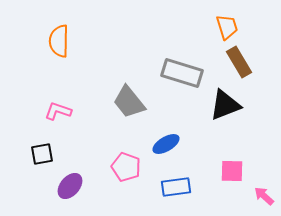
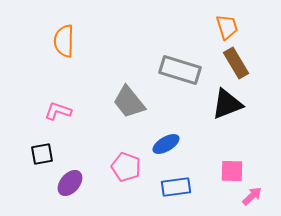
orange semicircle: moved 5 px right
brown rectangle: moved 3 px left, 1 px down
gray rectangle: moved 2 px left, 3 px up
black triangle: moved 2 px right, 1 px up
purple ellipse: moved 3 px up
pink arrow: moved 12 px left; rotated 95 degrees clockwise
